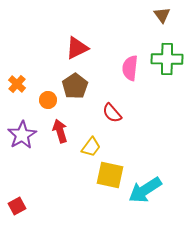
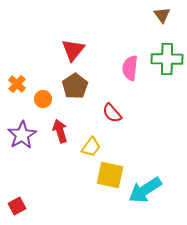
red triangle: moved 4 px left, 2 px down; rotated 25 degrees counterclockwise
orange circle: moved 5 px left, 1 px up
